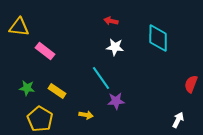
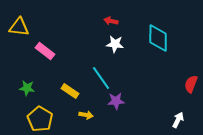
white star: moved 3 px up
yellow rectangle: moved 13 px right
